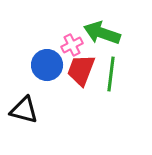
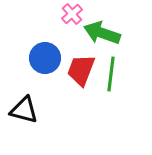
pink cross: moved 31 px up; rotated 15 degrees counterclockwise
blue circle: moved 2 px left, 7 px up
